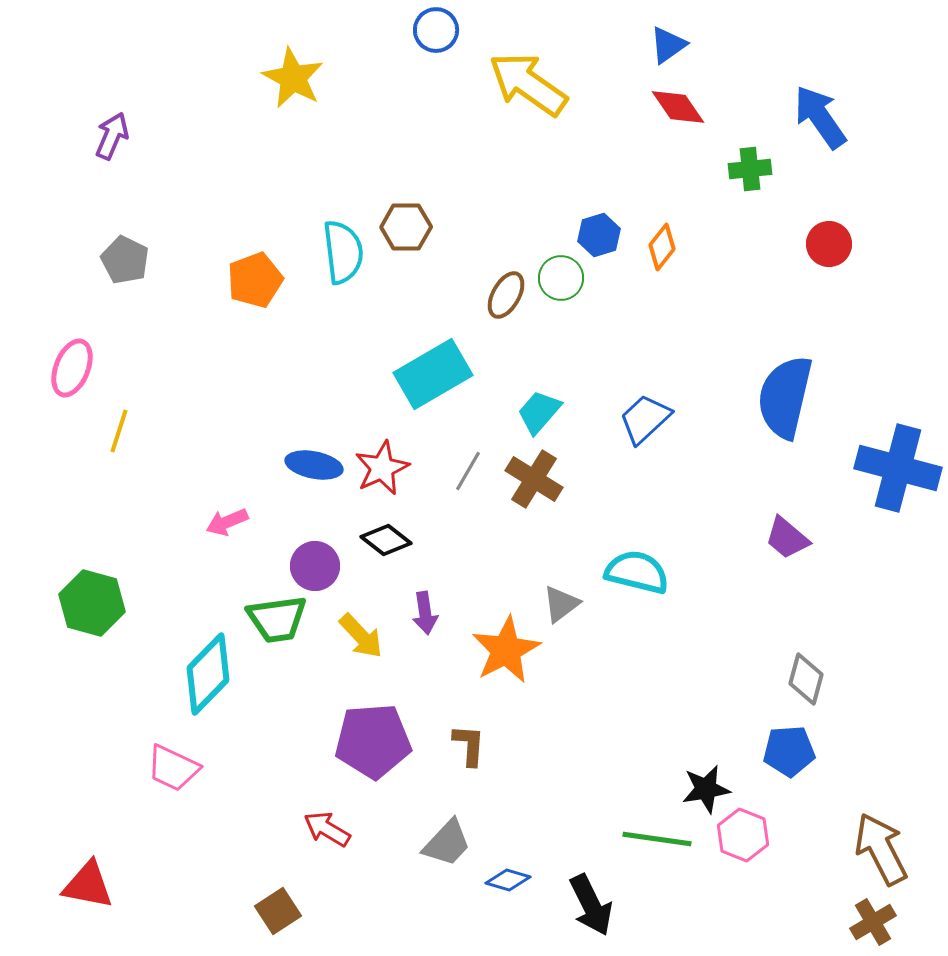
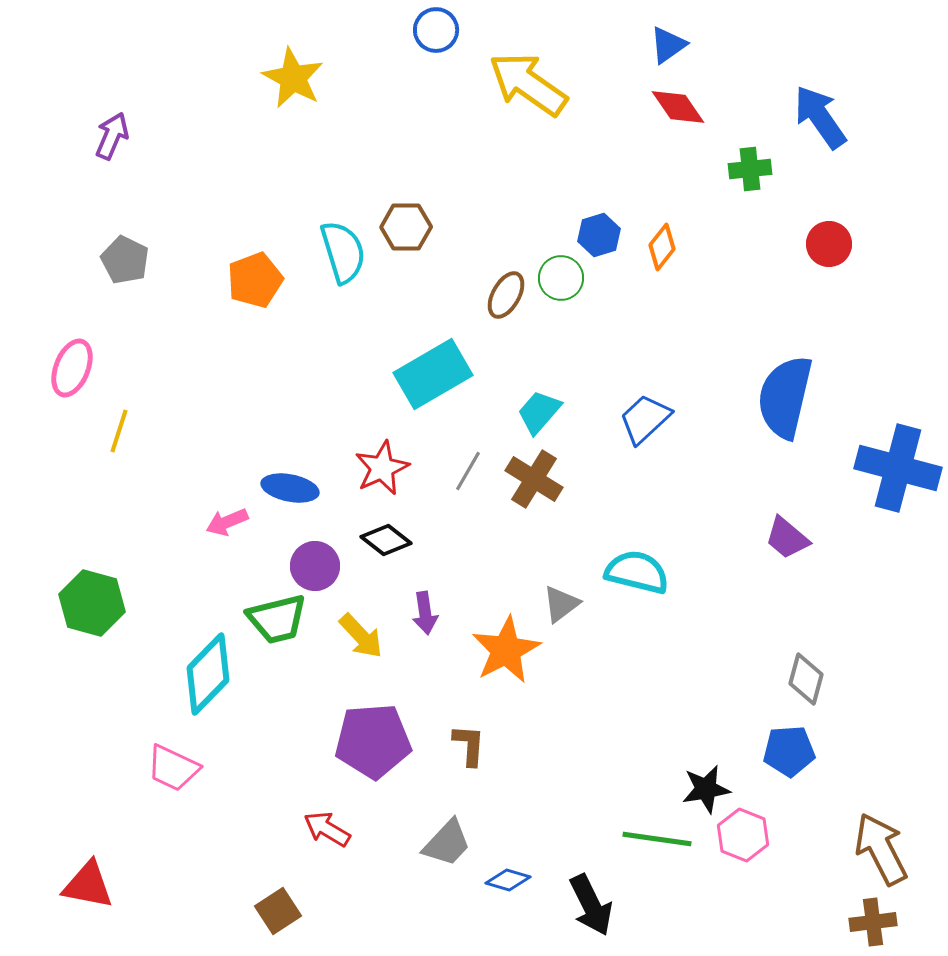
cyan semicircle at (343, 252): rotated 10 degrees counterclockwise
blue ellipse at (314, 465): moved 24 px left, 23 px down
green trapezoid at (277, 619): rotated 6 degrees counterclockwise
brown cross at (873, 922): rotated 24 degrees clockwise
